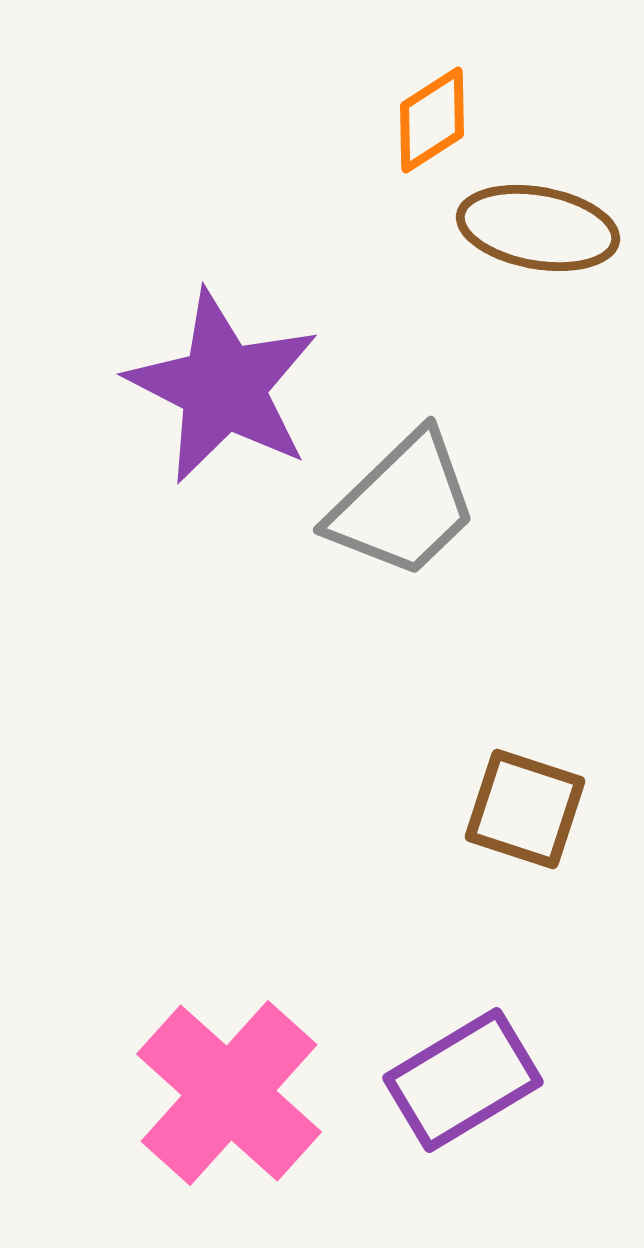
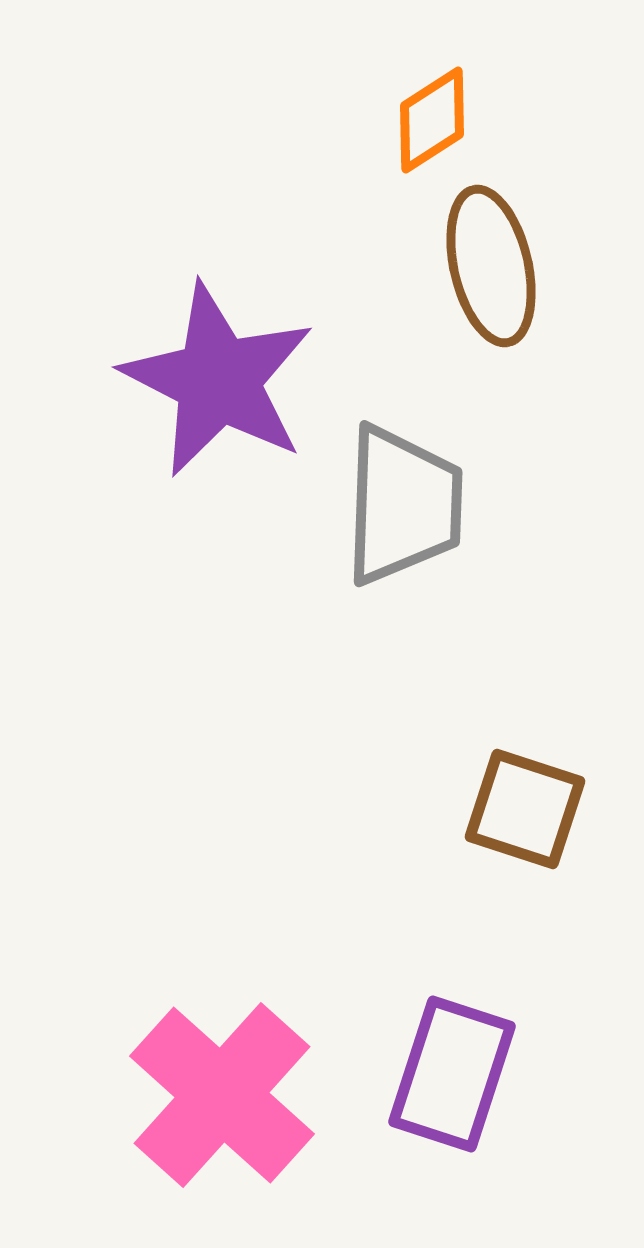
brown ellipse: moved 47 px left, 38 px down; rotated 67 degrees clockwise
purple star: moved 5 px left, 7 px up
gray trapezoid: rotated 44 degrees counterclockwise
purple rectangle: moved 11 px left, 6 px up; rotated 41 degrees counterclockwise
pink cross: moved 7 px left, 2 px down
